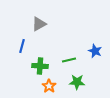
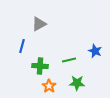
green star: moved 1 px down
